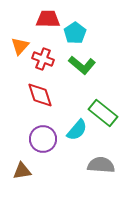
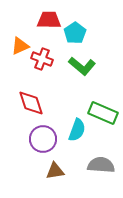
red trapezoid: moved 1 px right, 1 px down
orange triangle: rotated 24 degrees clockwise
red cross: moved 1 px left
green L-shape: moved 1 px down
red diamond: moved 9 px left, 8 px down
green rectangle: rotated 16 degrees counterclockwise
cyan semicircle: rotated 20 degrees counterclockwise
brown triangle: moved 33 px right
